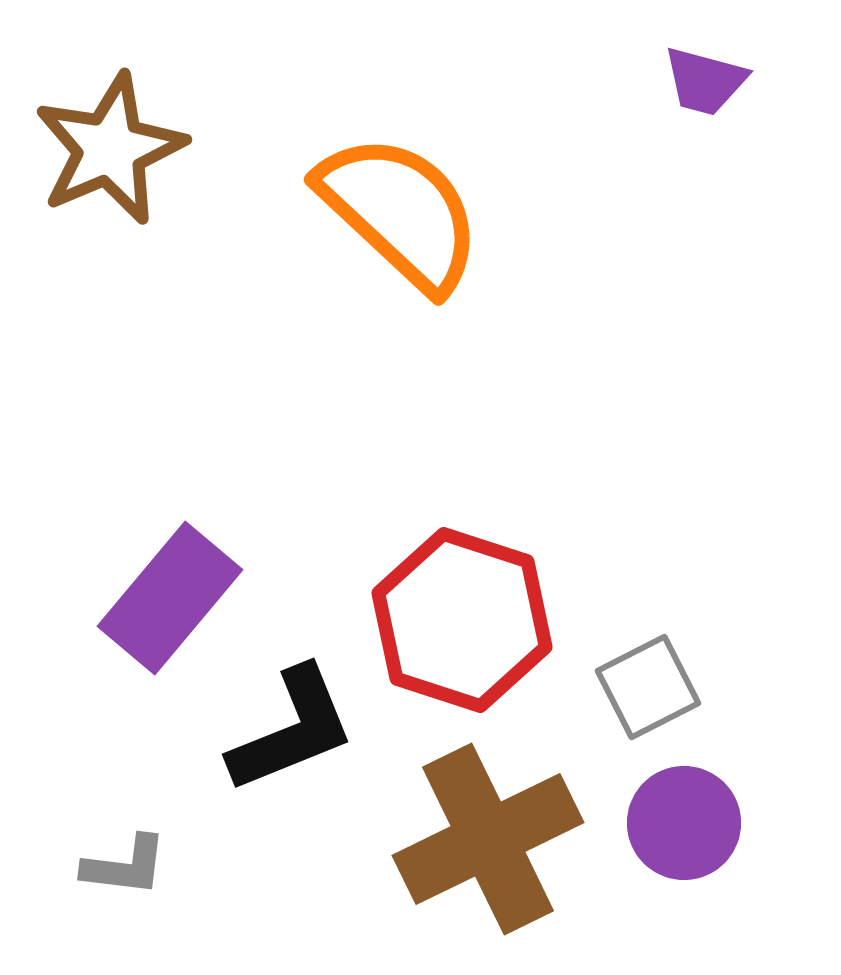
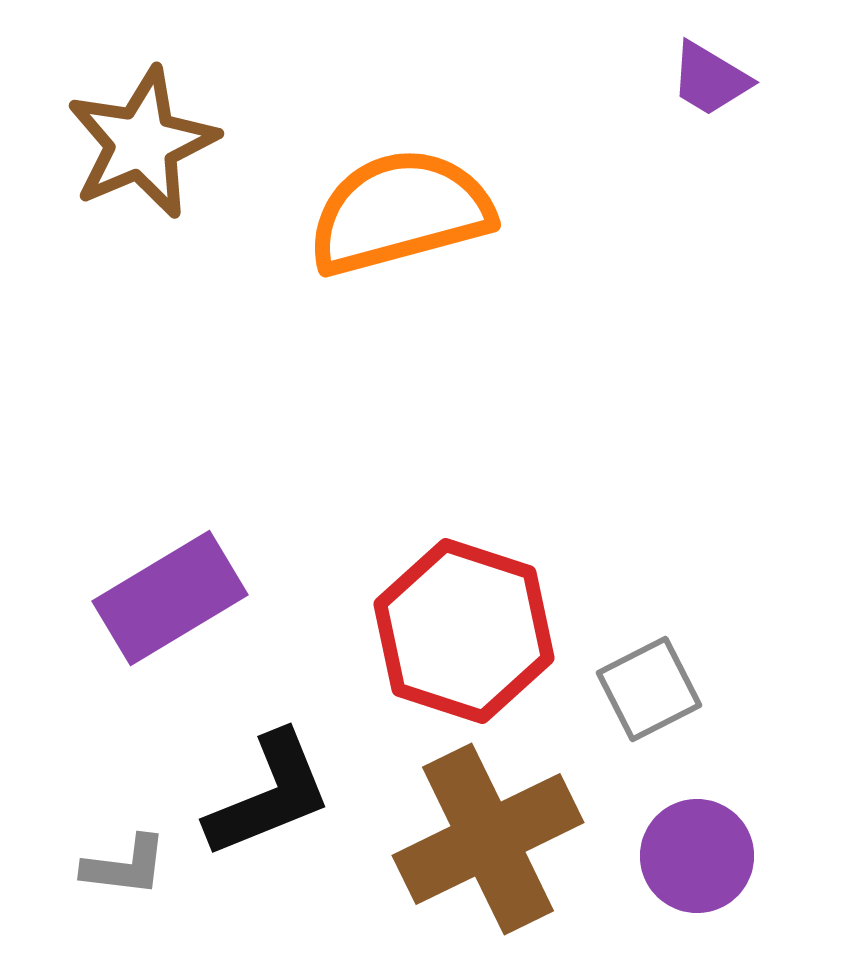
purple trapezoid: moved 5 px right, 2 px up; rotated 16 degrees clockwise
brown star: moved 32 px right, 6 px up
orange semicircle: rotated 58 degrees counterclockwise
purple rectangle: rotated 19 degrees clockwise
red hexagon: moved 2 px right, 11 px down
gray square: moved 1 px right, 2 px down
black L-shape: moved 23 px left, 65 px down
purple circle: moved 13 px right, 33 px down
